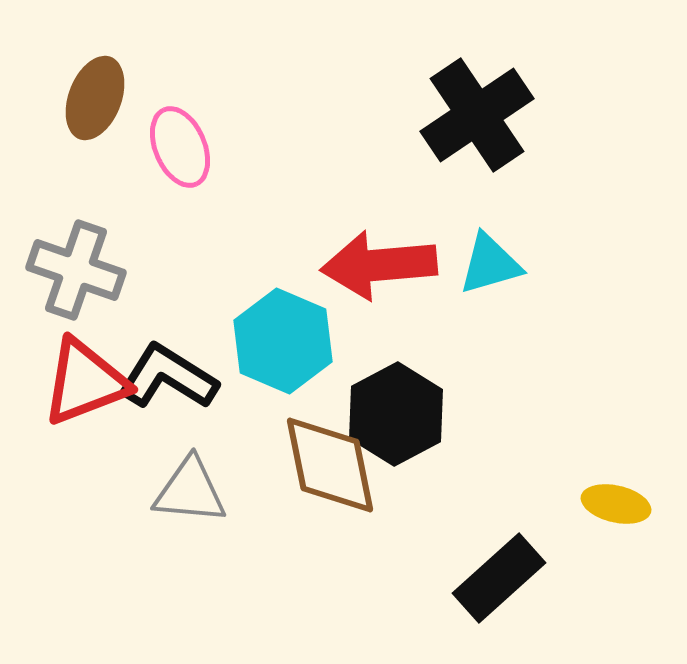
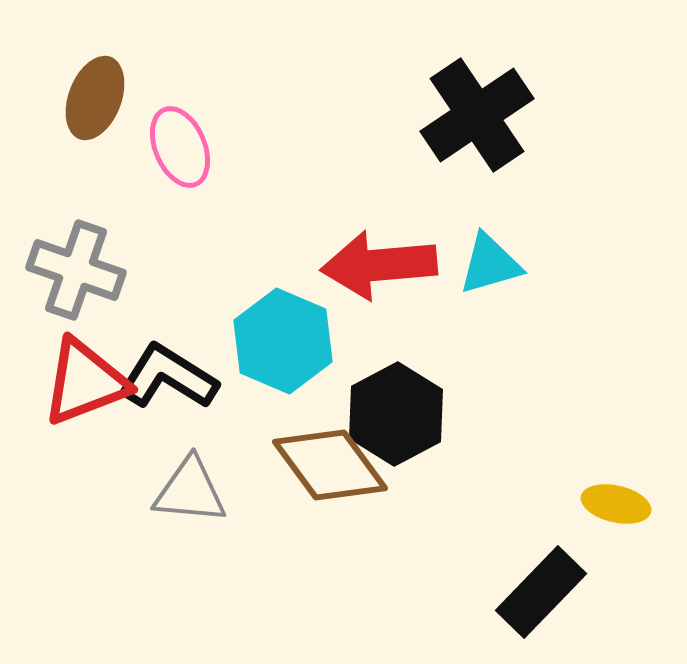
brown diamond: rotated 25 degrees counterclockwise
black rectangle: moved 42 px right, 14 px down; rotated 4 degrees counterclockwise
